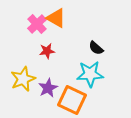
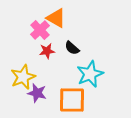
pink cross: moved 3 px right, 6 px down
black semicircle: moved 24 px left
cyan star: rotated 20 degrees counterclockwise
yellow star: moved 2 px up
purple star: moved 11 px left, 5 px down; rotated 30 degrees counterclockwise
orange square: rotated 24 degrees counterclockwise
